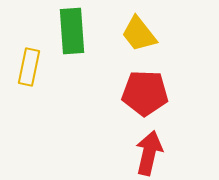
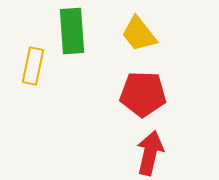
yellow rectangle: moved 4 px right, 1 px up
red pentagon: moved 2 px left, 1 px down
red arrow: moved 1 px right
